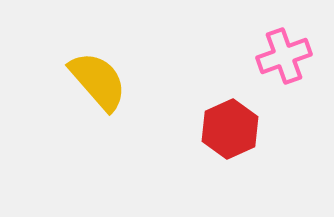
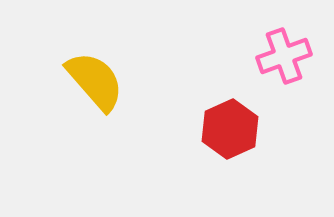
yellow semicircle: moved 3 px left
